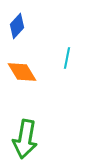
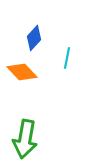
blue diamond: moved 17 px right, 12 px down
orange diamond: rotated 12 degrees counterclockwise
